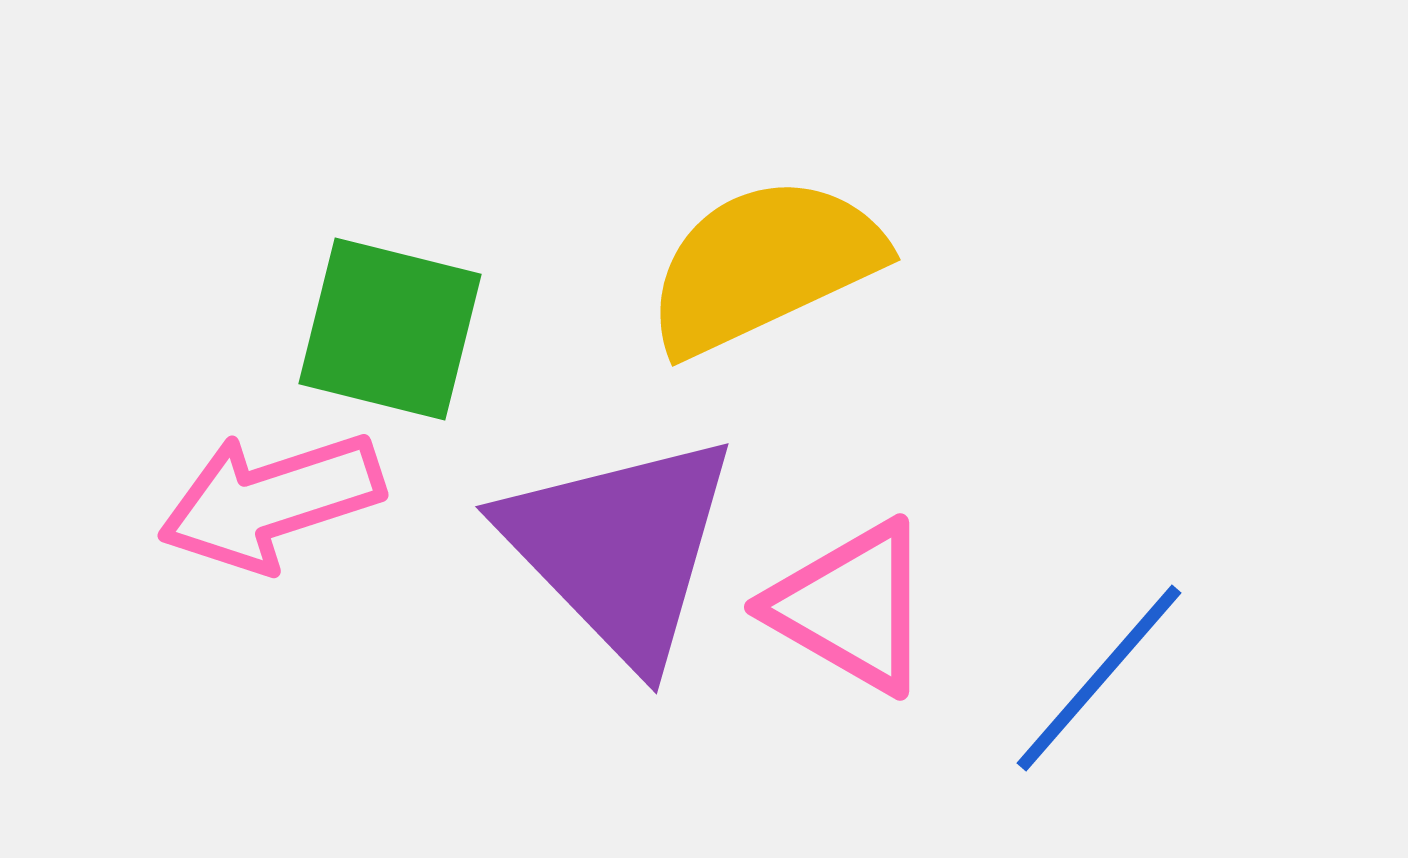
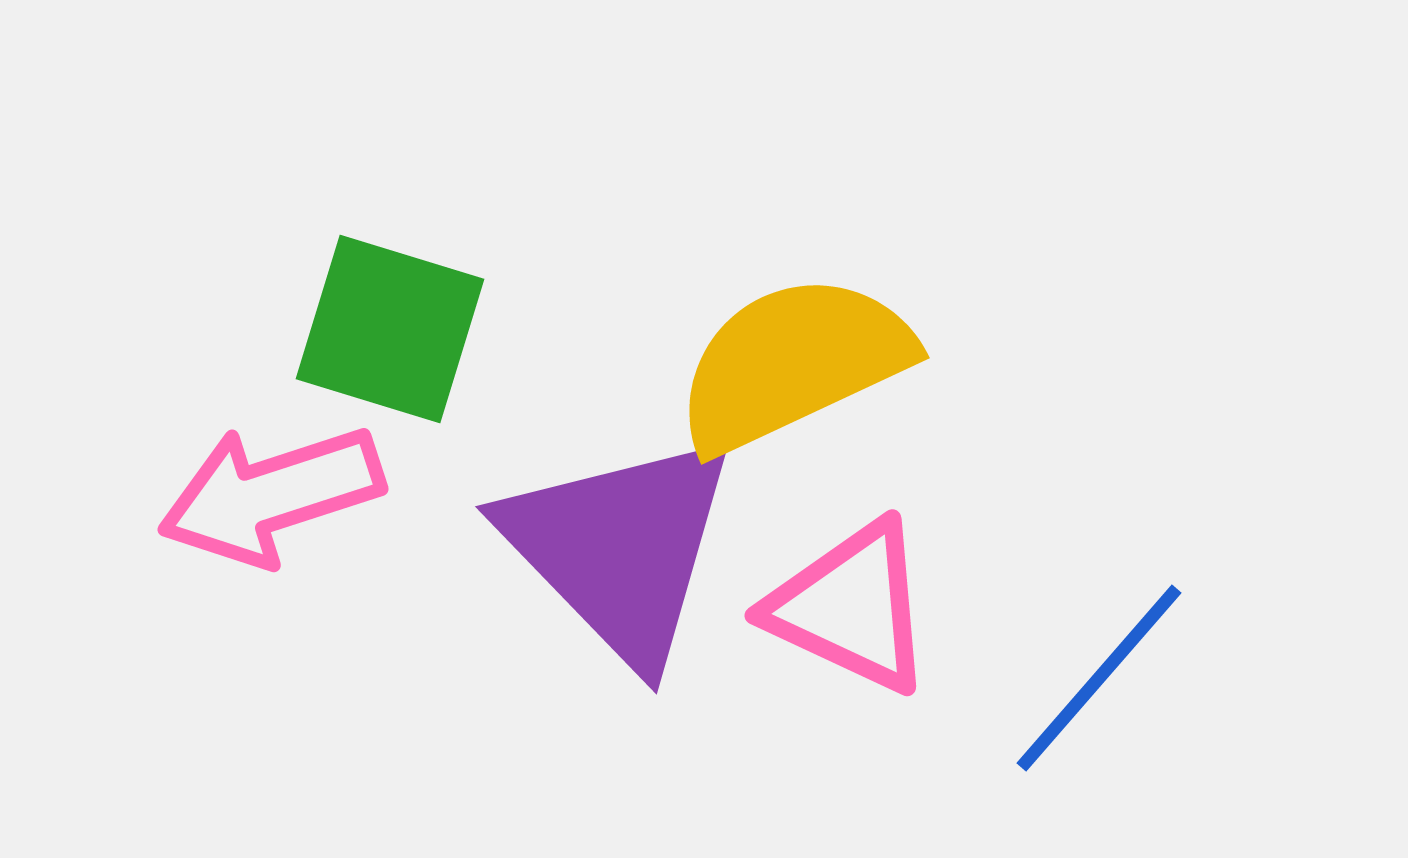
yellow semicircle: moved 29 px right, 98 px down
green square: rotated 3 degrees clockwise
pink arrow: moved 6 px up
pink triangle: rotated 5 degrees counterclockwise
